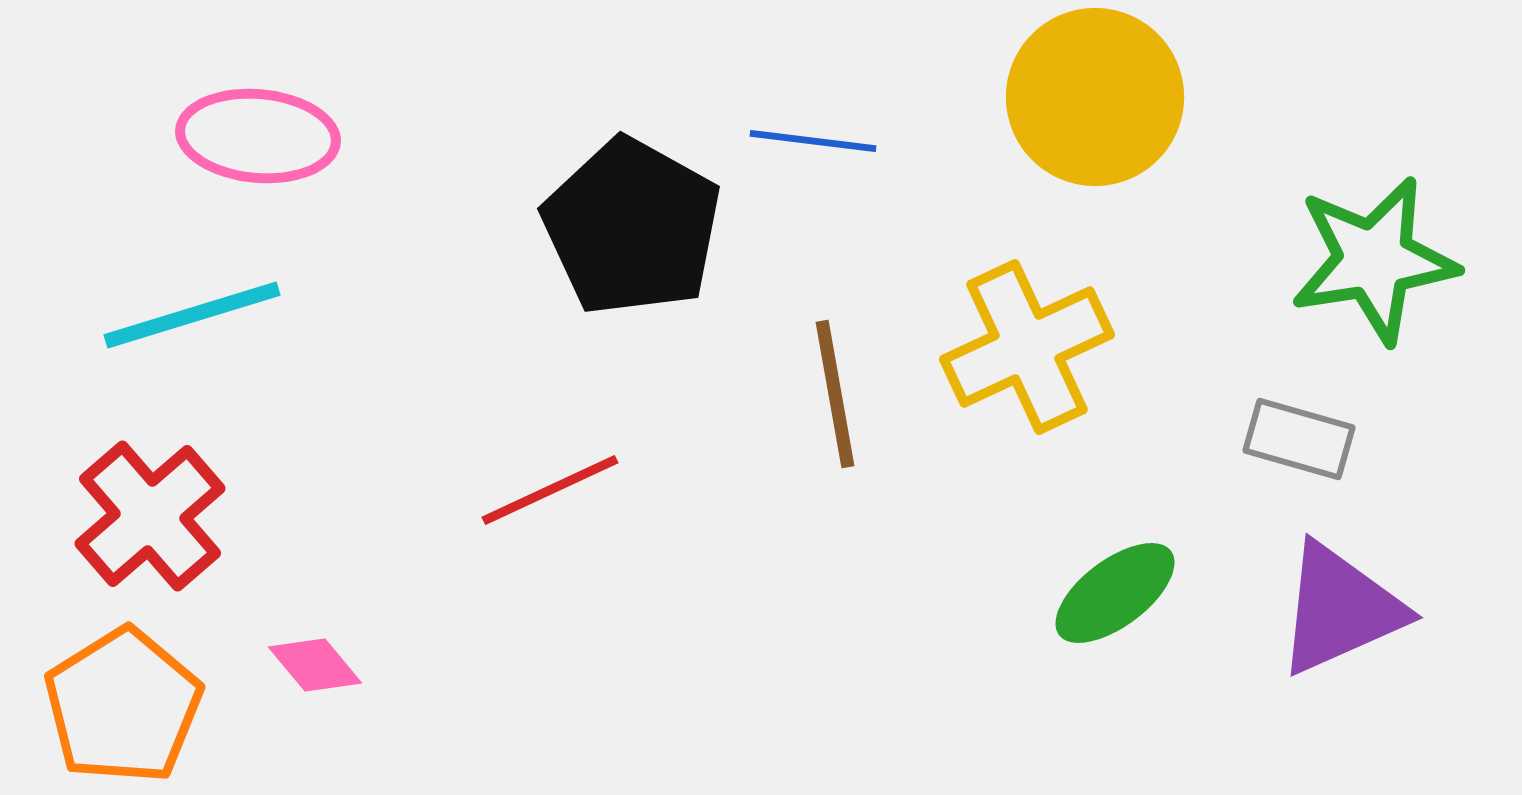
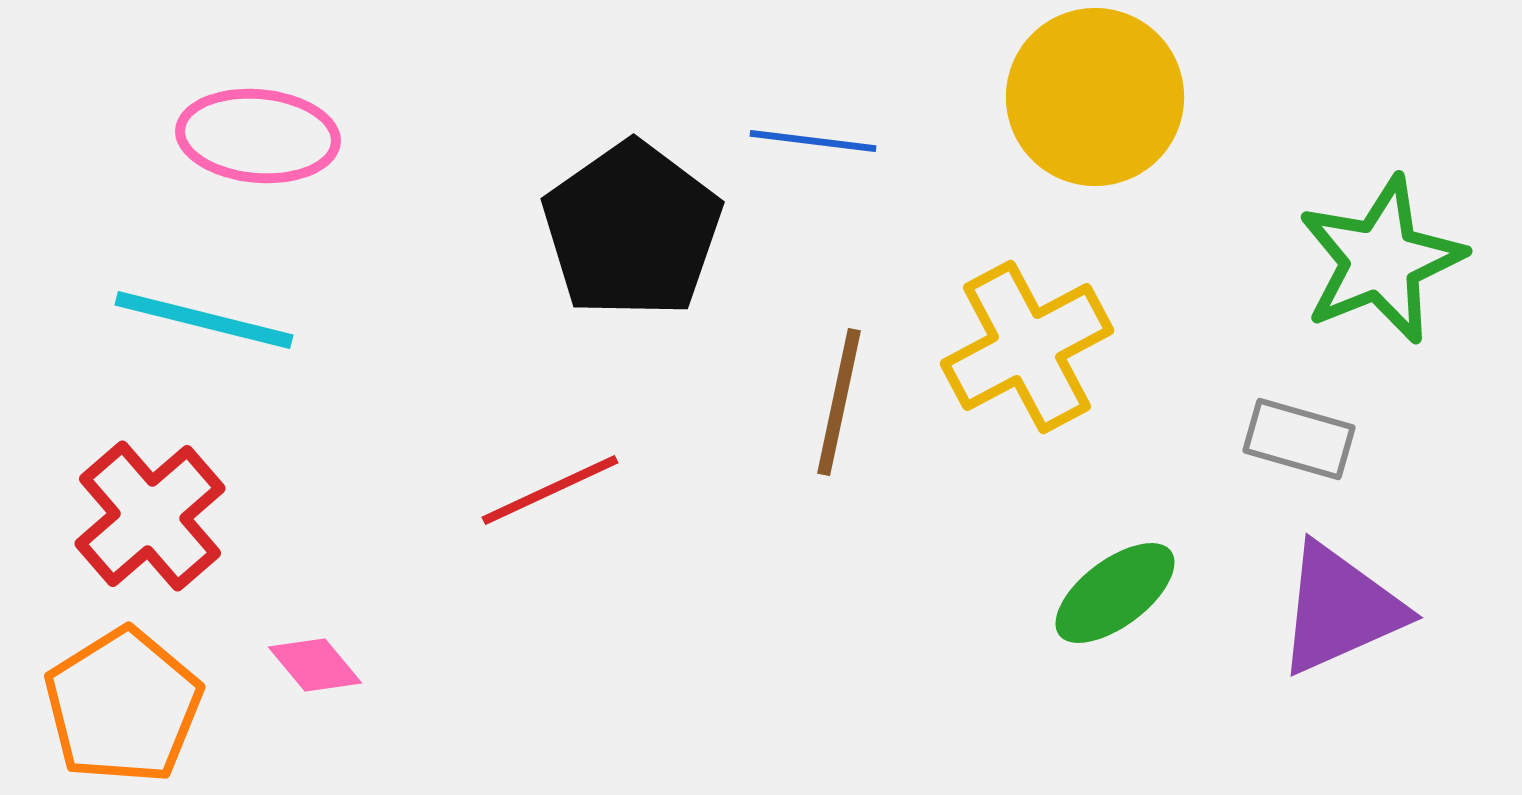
black pentagon: moved 3 px down; rotated 8 degrees clockwise
green star: moved 7 px right; rotated 13 degrees counterclockwise
cyan line: moved 12 px right, 5 px down; rotated 31 degrees clockwise
yellow cross: rotated 3 degrees counterclockwise
brown line: moved 4 px right, 8 px down; rotated 22 degrees clockwise
